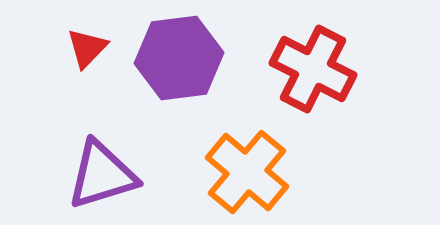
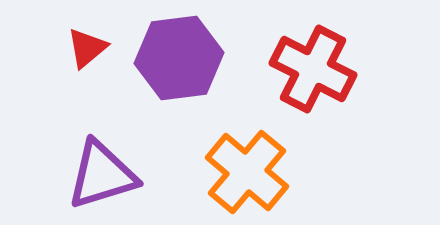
red triangle: rotated 6 degrees clockwise
